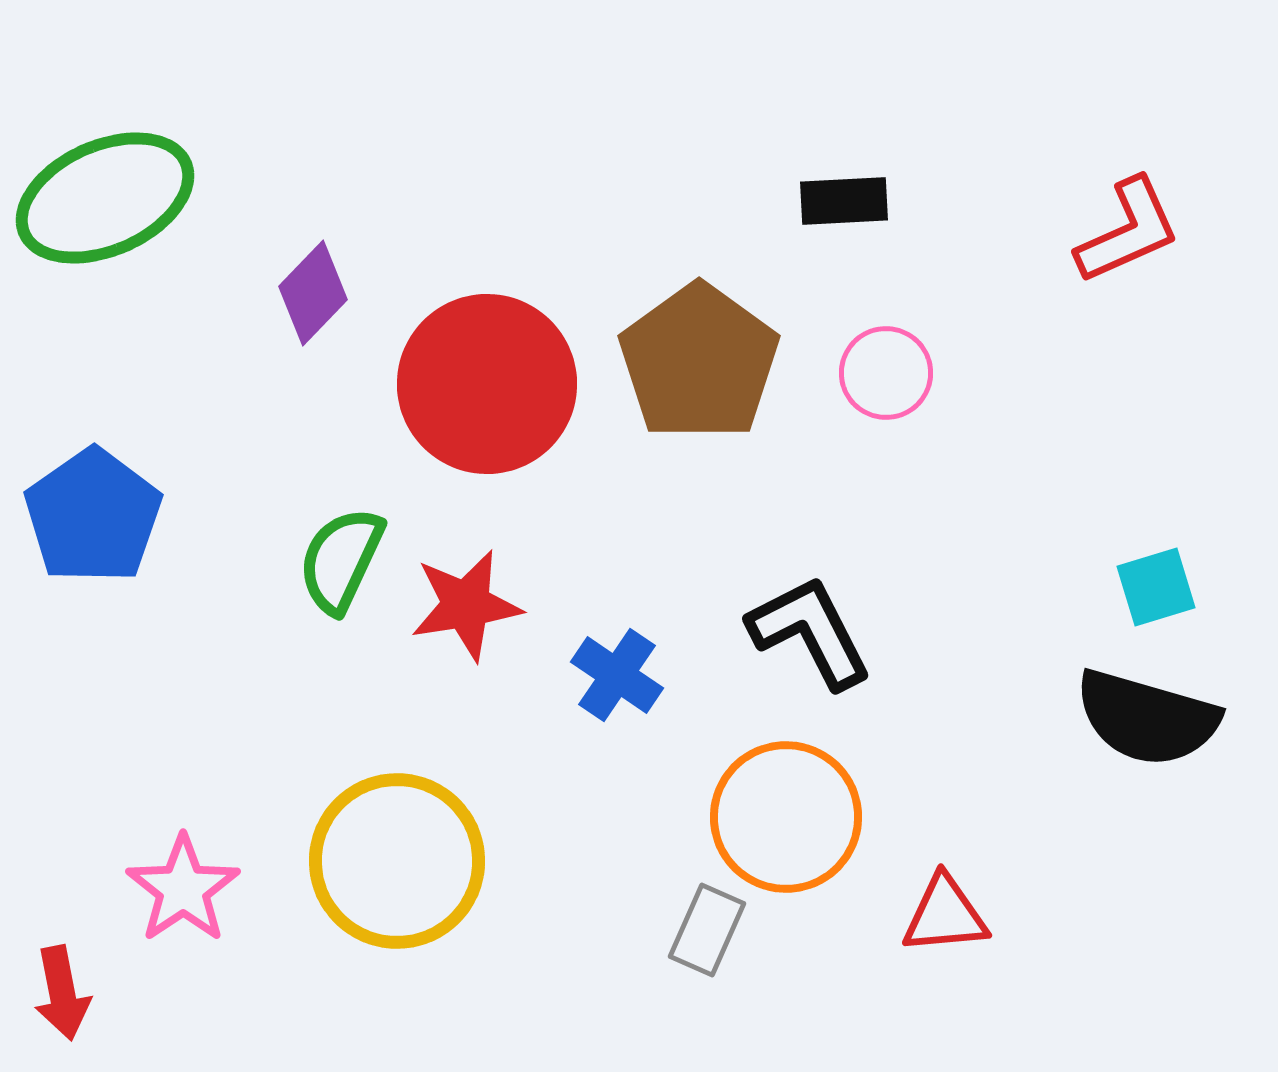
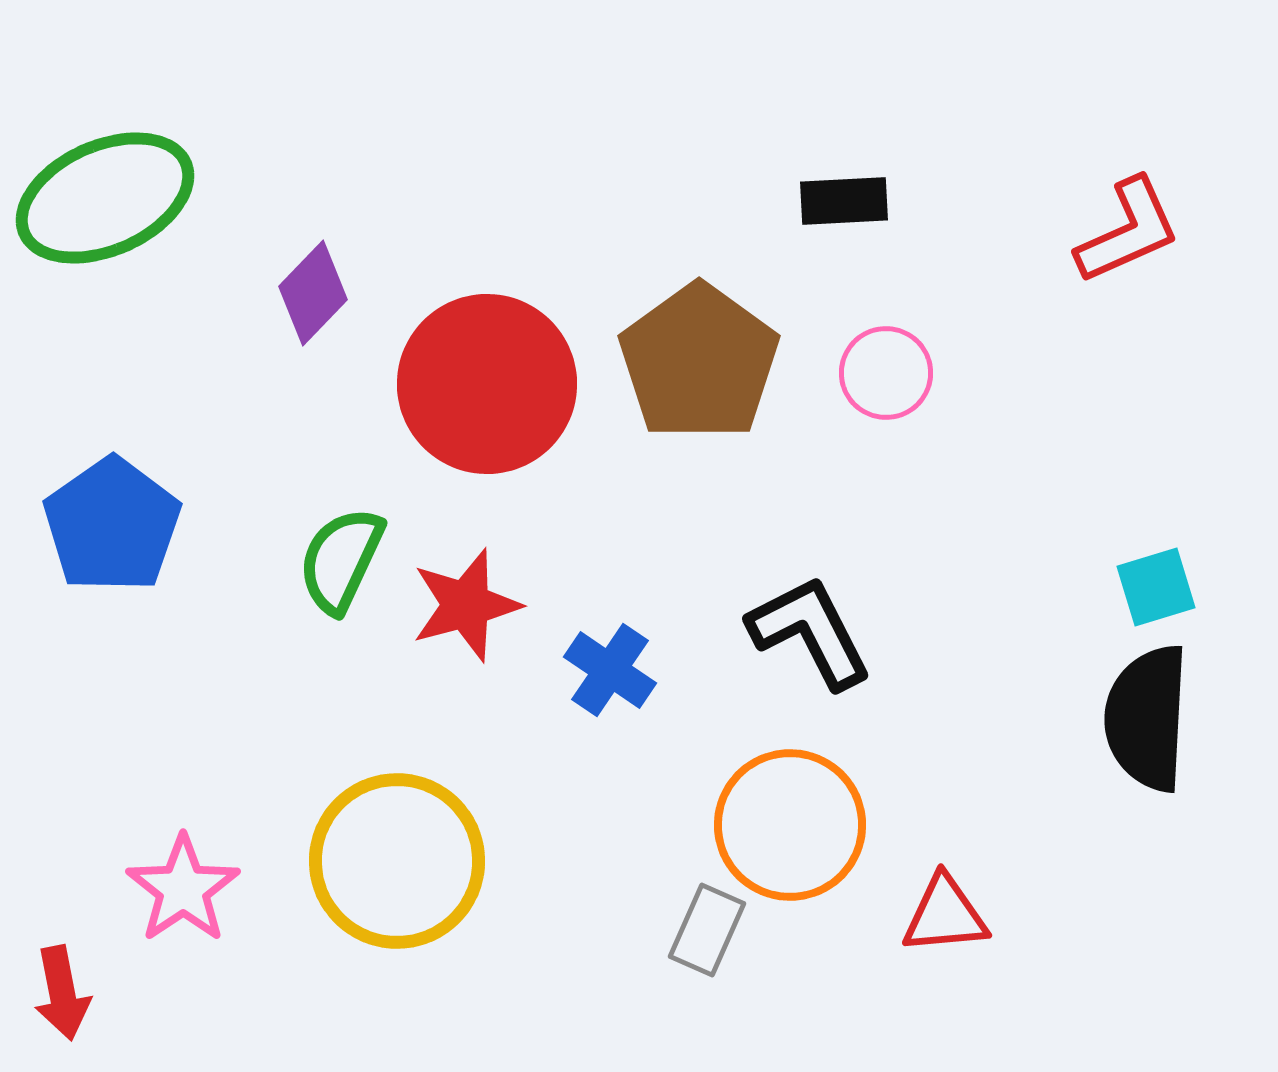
blue pentagon: moved 19 px right, 9 px down
red star: rotated 6 degrees counterclockwise
blue cross: moved 7 px left, 5 px up
black semicircle: rotated 77 degrees clockwise
orange circle: moved 4 px right, 8 px down
